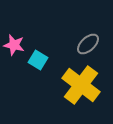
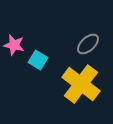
yellow cross: moved 1 px up
